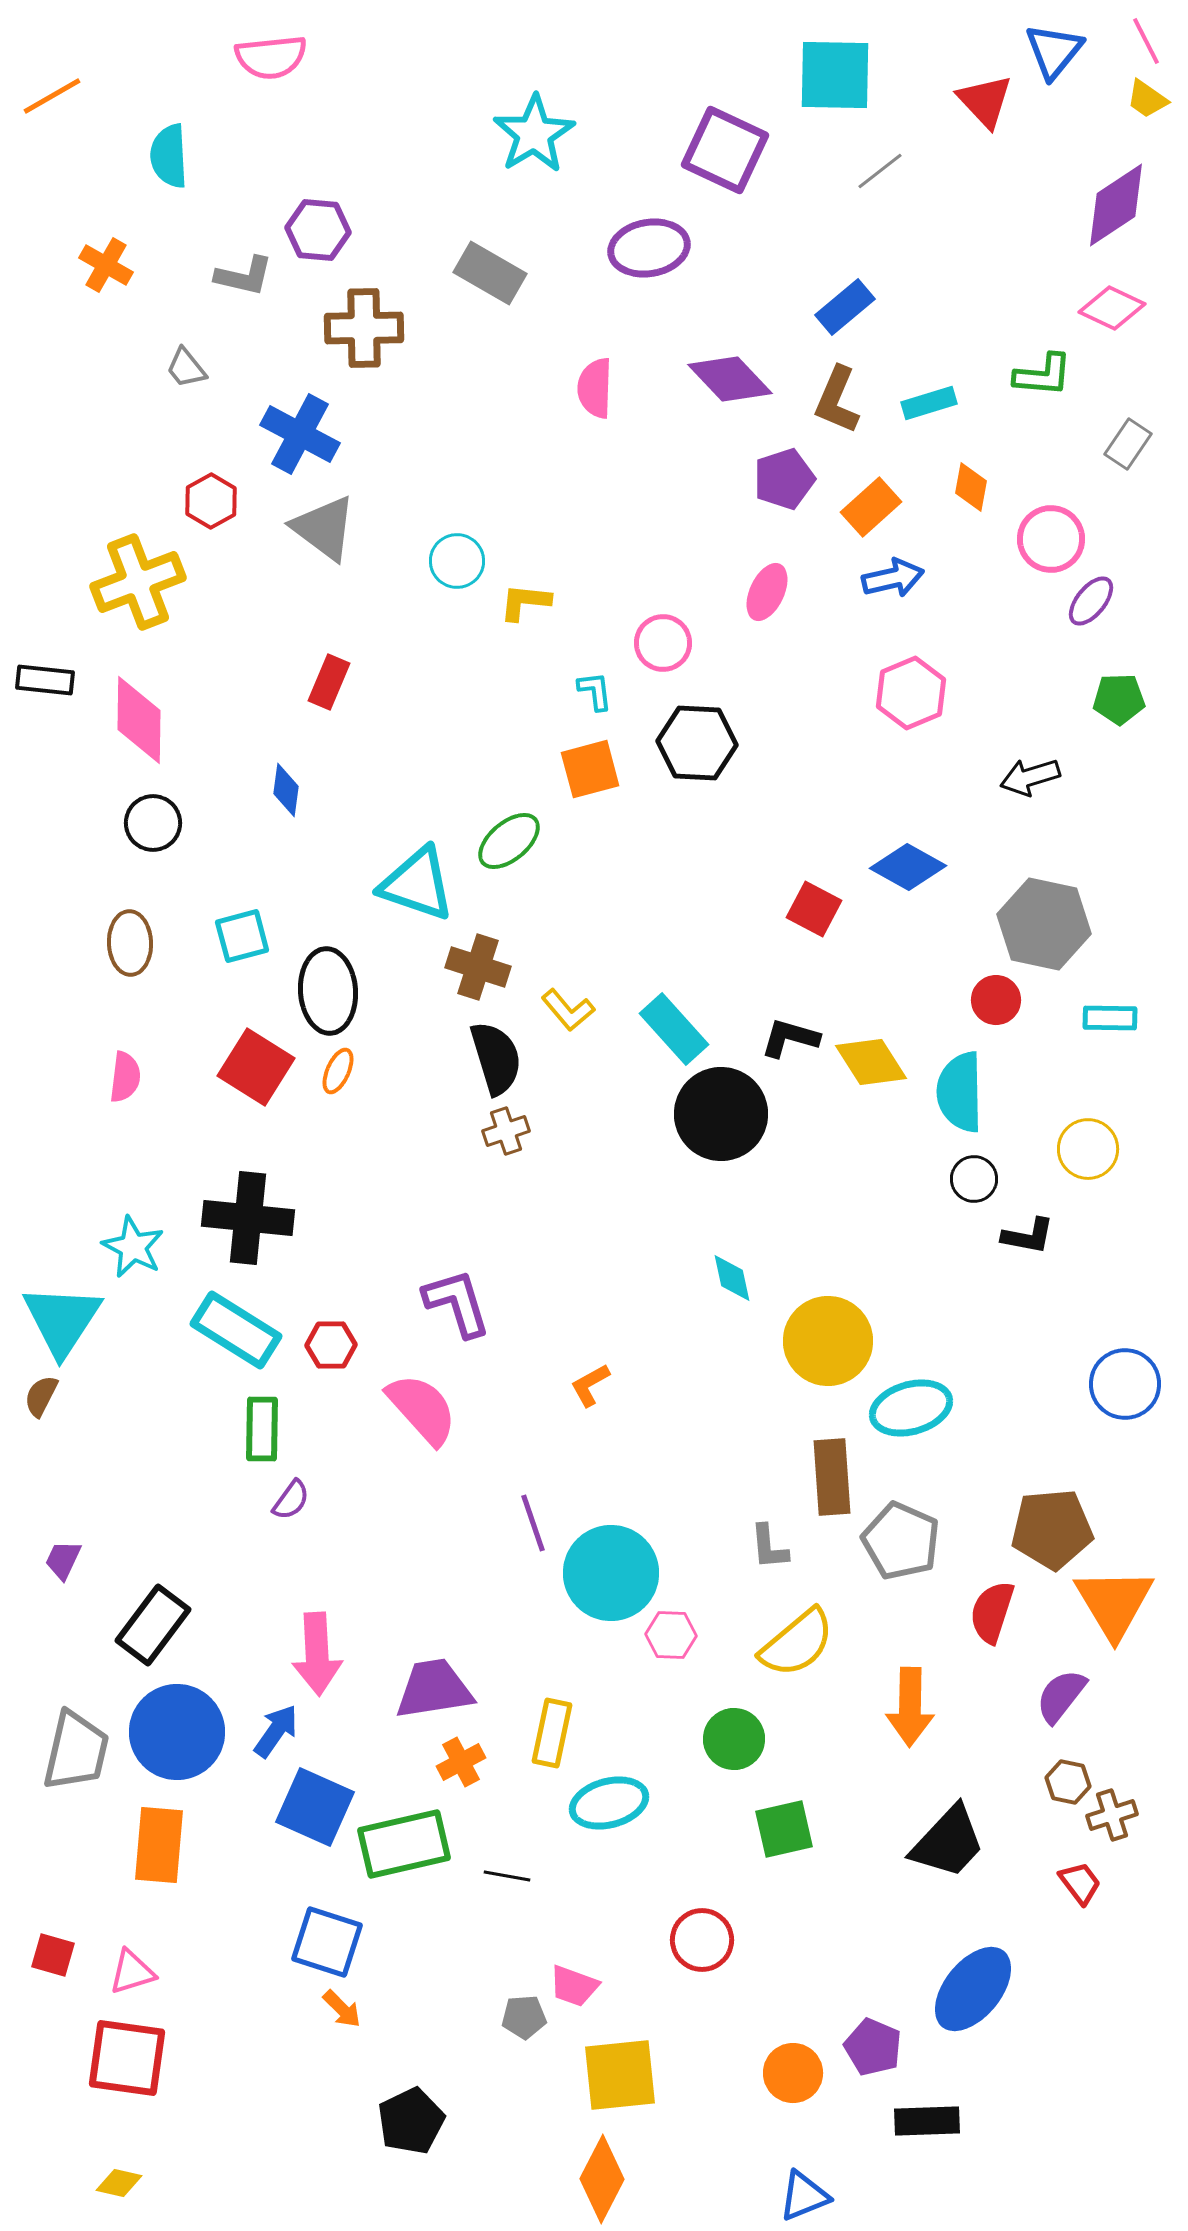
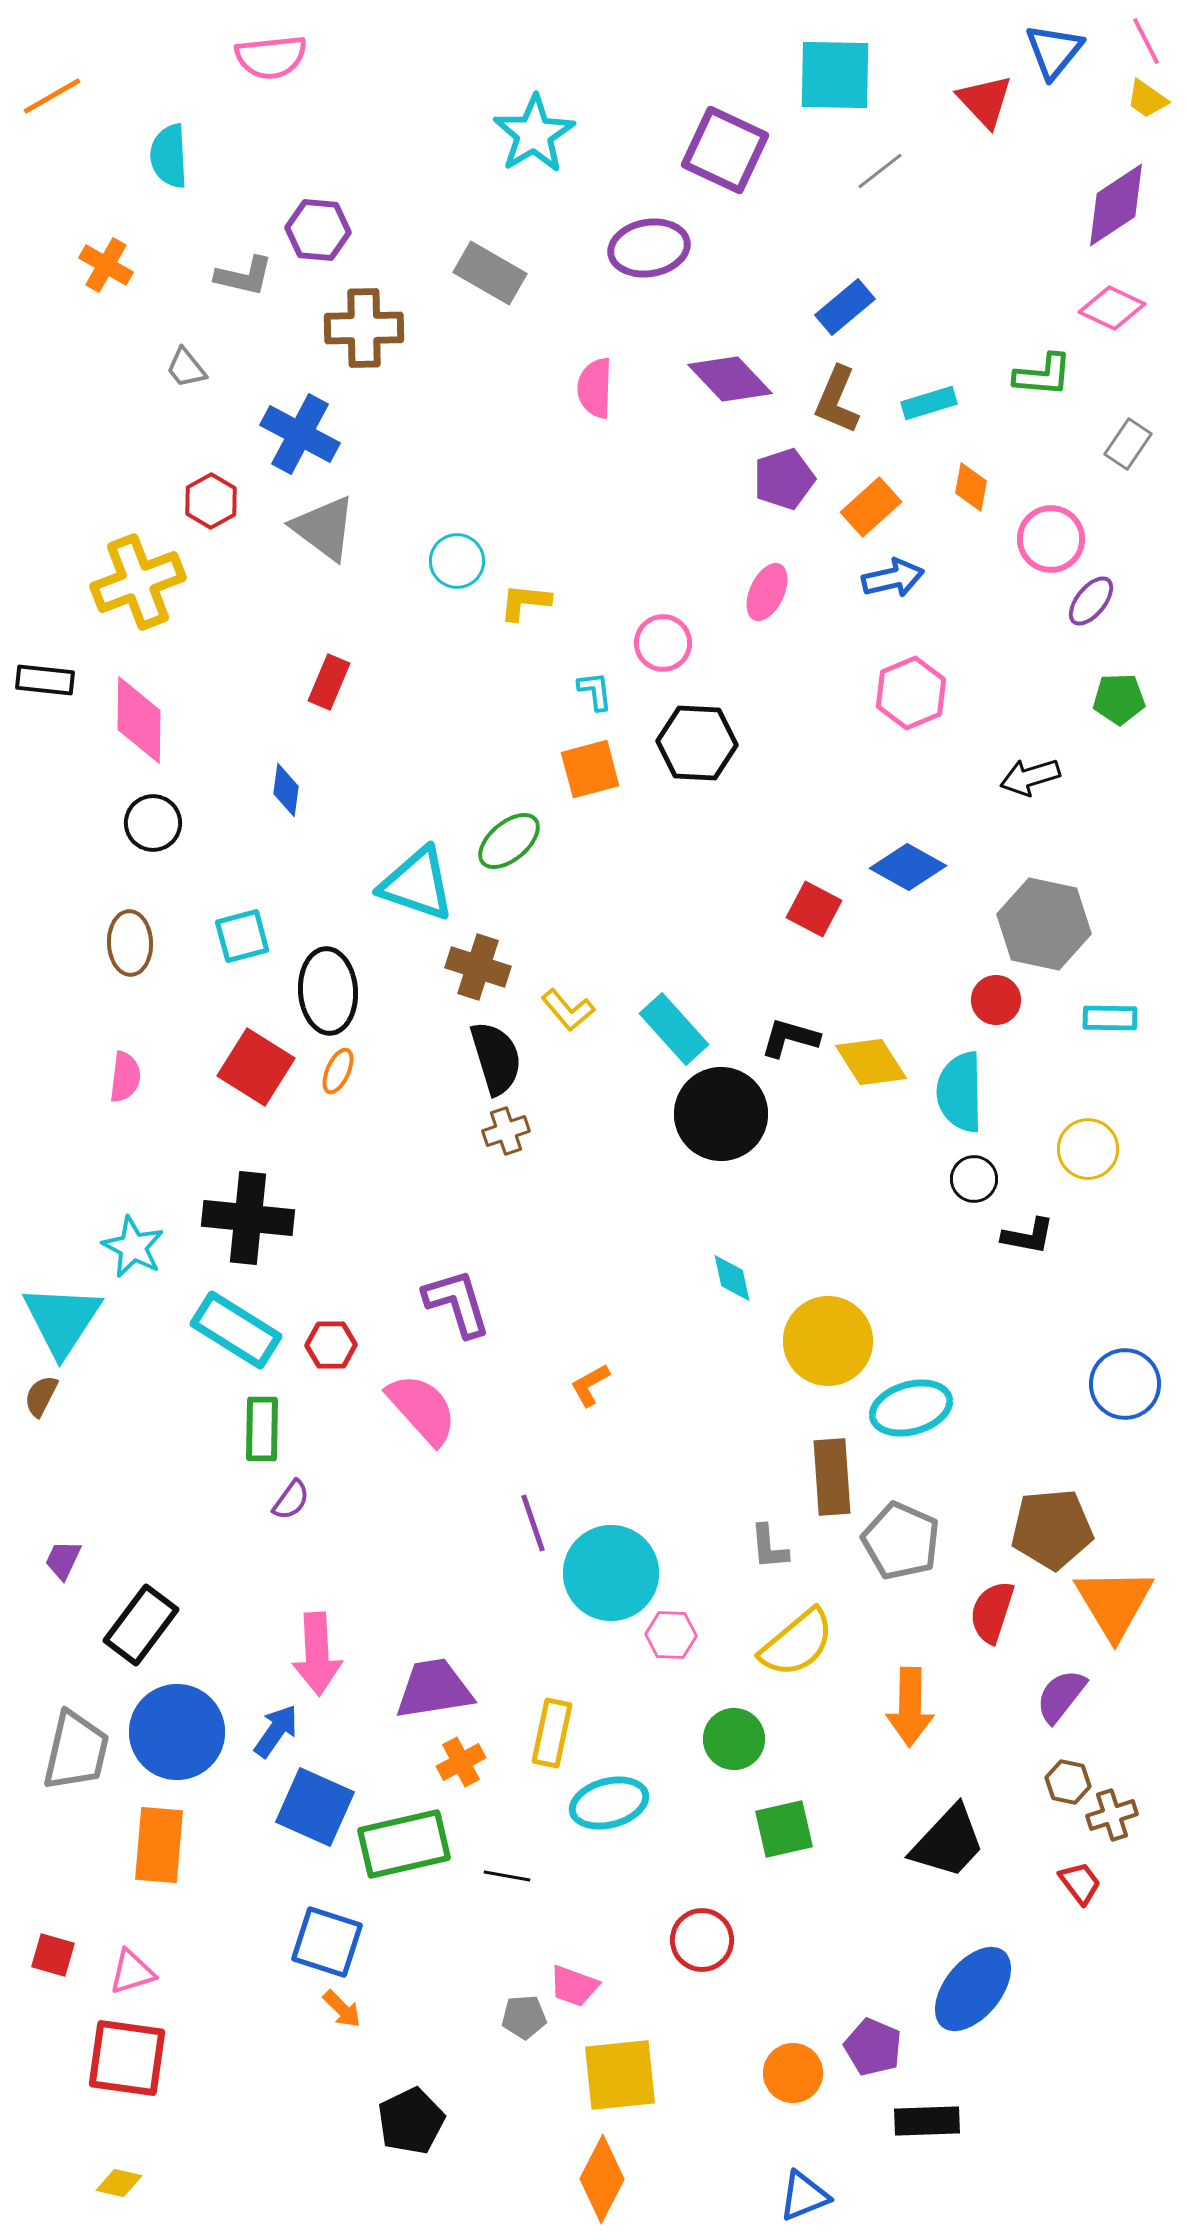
black rectangle at (153, 1625): moved 12 px left
